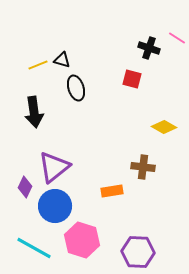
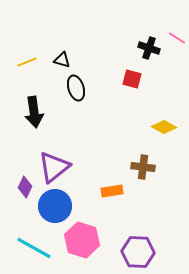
yellow line: moved 11 px left, 3 px up
